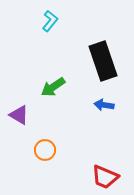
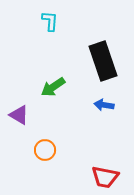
cyan L-shape: rotated 35 degrees counterclockwise
red trapezoid: rotated 12 degrees counterclockwise
